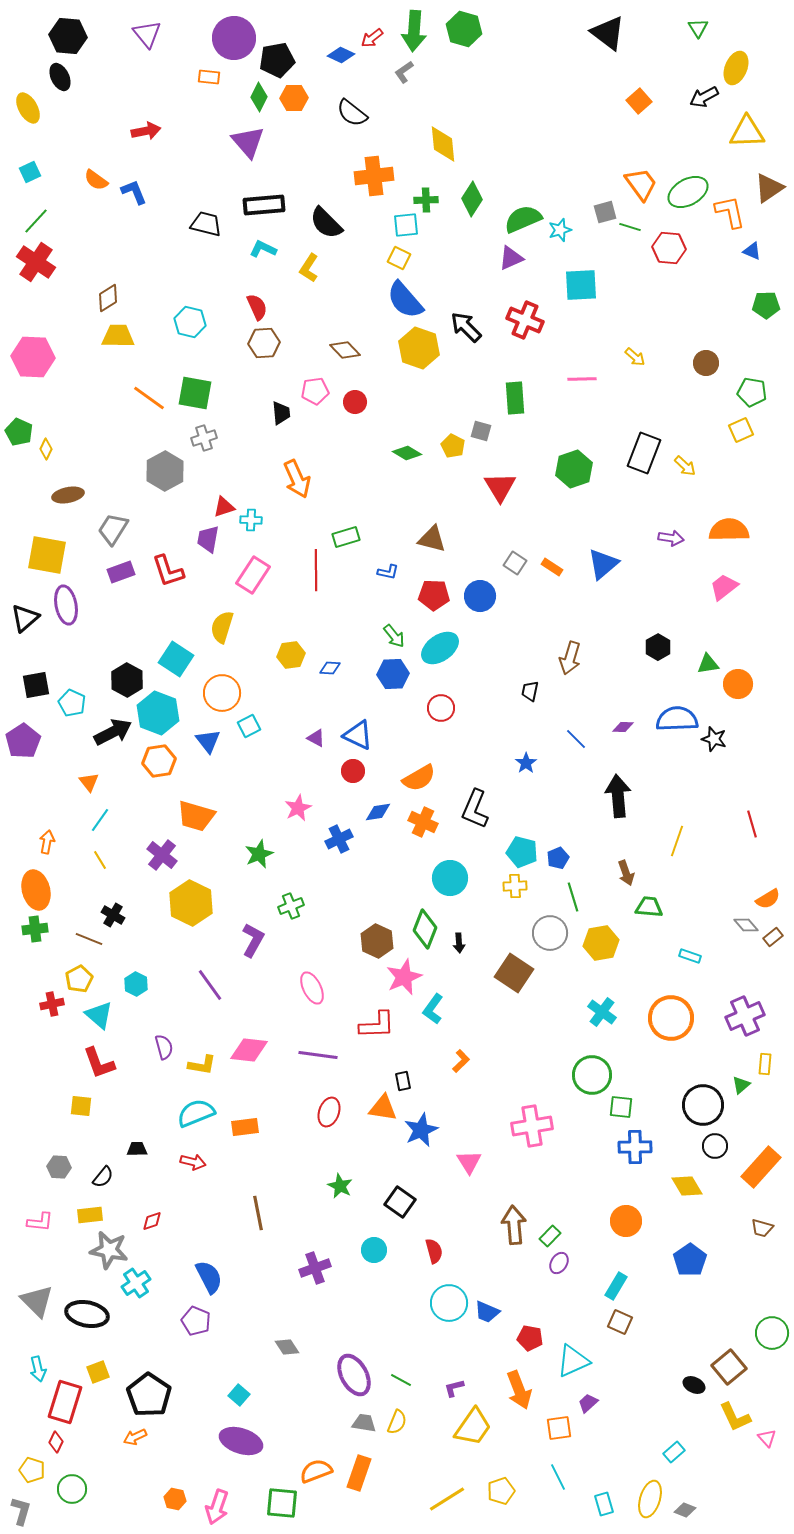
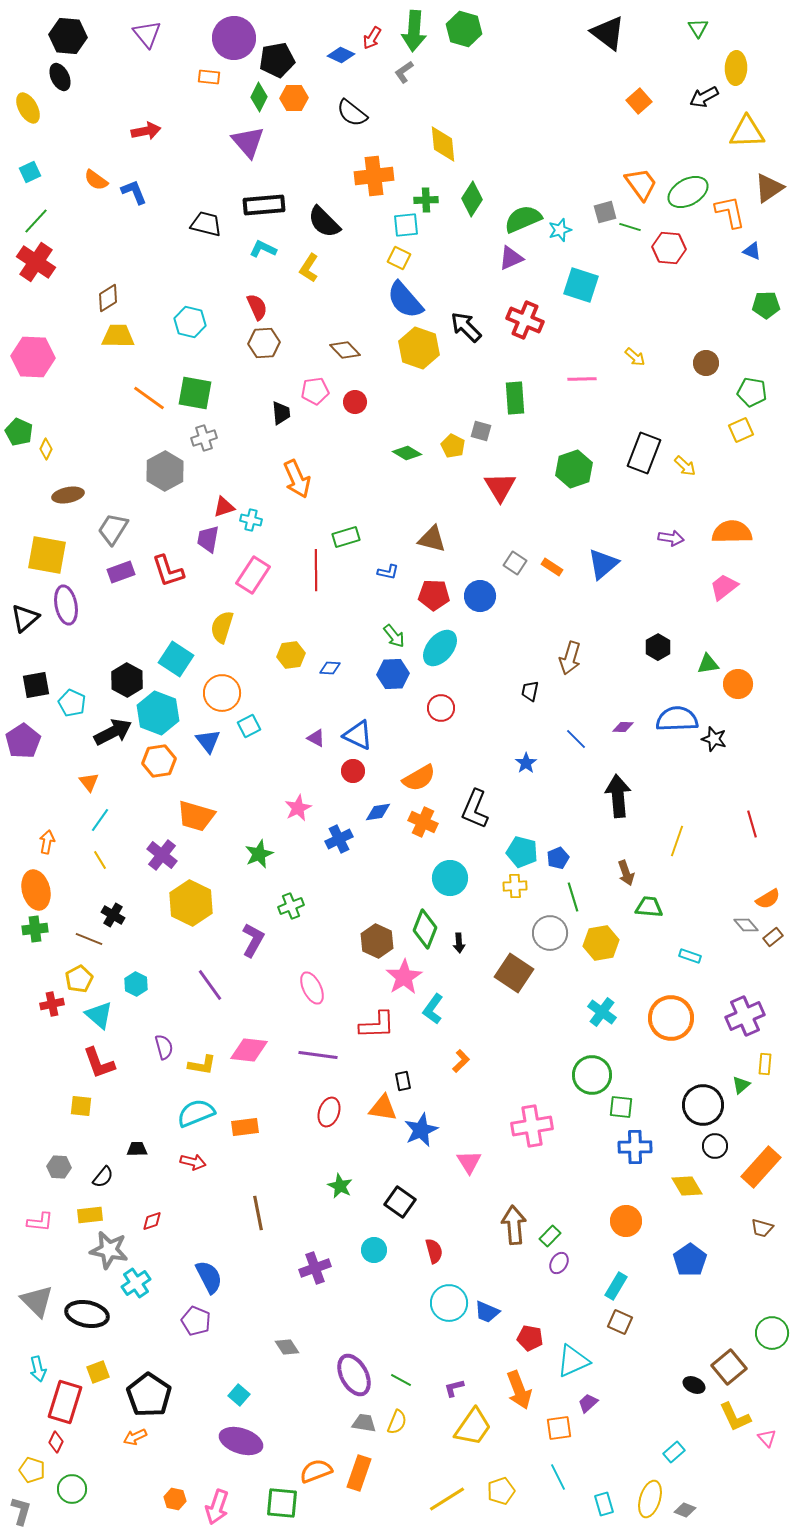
red arrow at (372, 38): rotated 20 degrees counterclockwise
yellow ellipse at (736, 68): rotated 20 degrees counterclockwise
black semicircle at (326, 223): moved 2 px left, 1 px up
cyan square at (581, 285): rotated 21 degrees clockwise
cyan cross at (251, 520): rotated 10 degrees clockwise
orange semicircle at (729, 530): moved 3 px right, 2 px down
cyan ellipse at (440, 648): rotated 15 degrees counterclockwise
pink star at (404, 977): rotated 9 degrees counterclockwise
